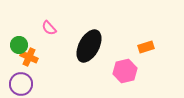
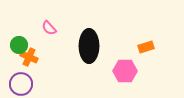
black ellipse: rotated 28 degrees counterclockwise
pink hexagon: rotated 15 degrees clockwise
